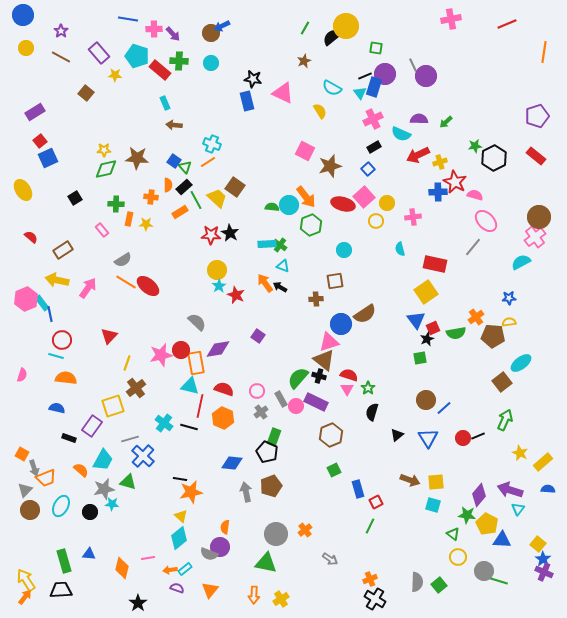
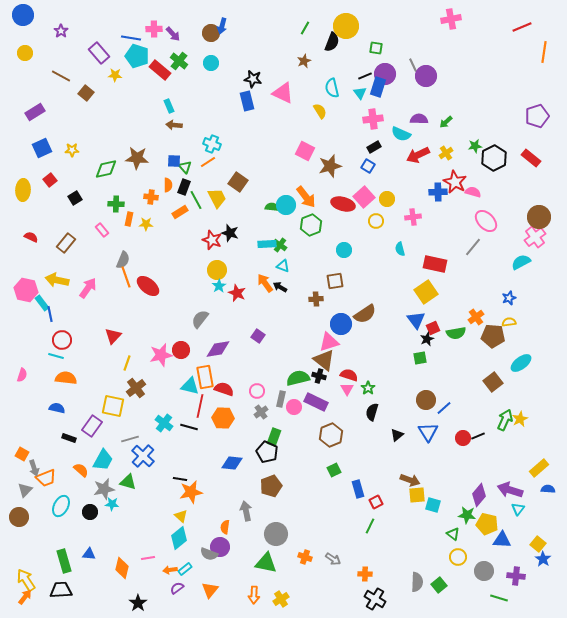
blue line at (128, 19): moved 3 px right, 19 px down
red line at (507, 24): moved 15 px right, 3 px down
blue arrow at (222, 26): rotated 49 degrees counterclockwise
black semicircle at (332, 37): moved 5 px down; rotated 150 degrees clockwise
yellow circle at (26, 48): moved 1 px left, 5 px down
brown line at (61, 57): moved 19 px down
green cross at (179, 61): rotated 36 degrees clockwise
blue rectangle at (374, 87): moved 4 px right
cyan semicircle at (332, 88): rotated 48 degrees clockwise
cyan rectangle at (165, 103): moved 4 px right, 3 px down
pink cross at (373, 119): rotated 18 degrees clockwise
red square at (40, 141): moved 10 px right, 39 px down
yellow star at (104, 150): moved 32 px left
red rectangle at (536, 156): moved 5 px left, 2 px down
blue square at (48, 158): moved 6 px left, 10 px up
blue square at (174, 161): rotated 32 degrees counterclockwise
yellow cross at (440, 162): moved 6 px right, 9 px up; rotated 16 degrees counterclockwise
blue square at (368, 169): moved 3 px up; rotated 16 degrees counterclockwise
black rectangle at (184, 187): rotated 28 degrees counterclockwise
brown square at (235, 187): moved 3 px right, 5 px up
yellow ellipse at (23, 190): rotated 35 degrees clockwise
pink semicircle at (475, 195): moved 2 px left, 3 px up
yellow trapezoid at (217, 198): rotated 20 degrees clockwise
yellow circle at (387, 203): moved 4 px up
cyan circle at (289, 205): moved 3 px left
black star at (230, 233): rotated 12 degrees counterclockwise
red star at (211, 235): moved 1 px right, 5 px down; rotated 18 degrees clockwise
red semicircle at (31, 237): rotated 16 degrees counterclockwise
brown rectangle at (63, 250): moved 3 px right, 7 px up; rotated 18 degrees counterclockwise
gray semicircle at (123, 260): rotated 36 degrees counterclockwise
orange line at (126, 282): moved 5 px up; rotated 40 degrees clockwise
red star at (236, 295): moved 1 px right, 2 px up
blue star at (509, 298): rotated 16 degrees counterclockwise
pink hexagon at (26, 299): moved 9 px up; rotated 25 degrees counterclockwise
gray semicircle at (197, 322): moved 3 px right, 3 px up; rotated 96 degrees counterclockwise
red triangle at (109, 336): moved 4 px right
orange rectangle at (196, 363): moved 9 px right, 14 px down
green semicircle at (298, 378): rotated 35 degrees clockwise
brown square at (502, 382): moved 9 px left
gray rectangle at (281, 399): rotated 42 degrees clockwise
yellow square at (113, 406): rotated 30 degrees clockwise
pink circle at (296, 406): moved 2 px left, 1 px down
orange hexagon at (223, 418): rotated 20 degrees counterclockwise
blue triangle at (428, 438): moved 6 px up
yellow star at (520, 453): moved 34 px up; rotated 21 degrees clockwise
yellow rectangle at (543, 462): moved 4 px left, 6 px down
yellow square at (436, 482): moved 19 px left, 13 px down
gray arrow at (246, 492): moved 19 px down
brown circle at (30, 510): moved 11 px left, 7 px down
yellow pentagon at (487, 524): rotated 15 degrees counterclockwise
orange cross at (305, 530): moved 27 px down; rotated 32 degrees counterclockwise
gray arrow at (330, 559): moved 3 px right
purple cross at (544, 572): moved 28 px left, 4 px down; rotated 18 degrees counterclockwise
orange cross at (370, 579): moved 5 px left, 5 px up; rotated 24 degrees clockwise
green line at (499, 581): moved 17 px down
purple semicircle at (177, 588): rotated 56 degrees counterclockwise
